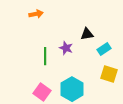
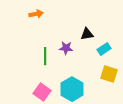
purple star: rotated 16 degrees counterclockwise
